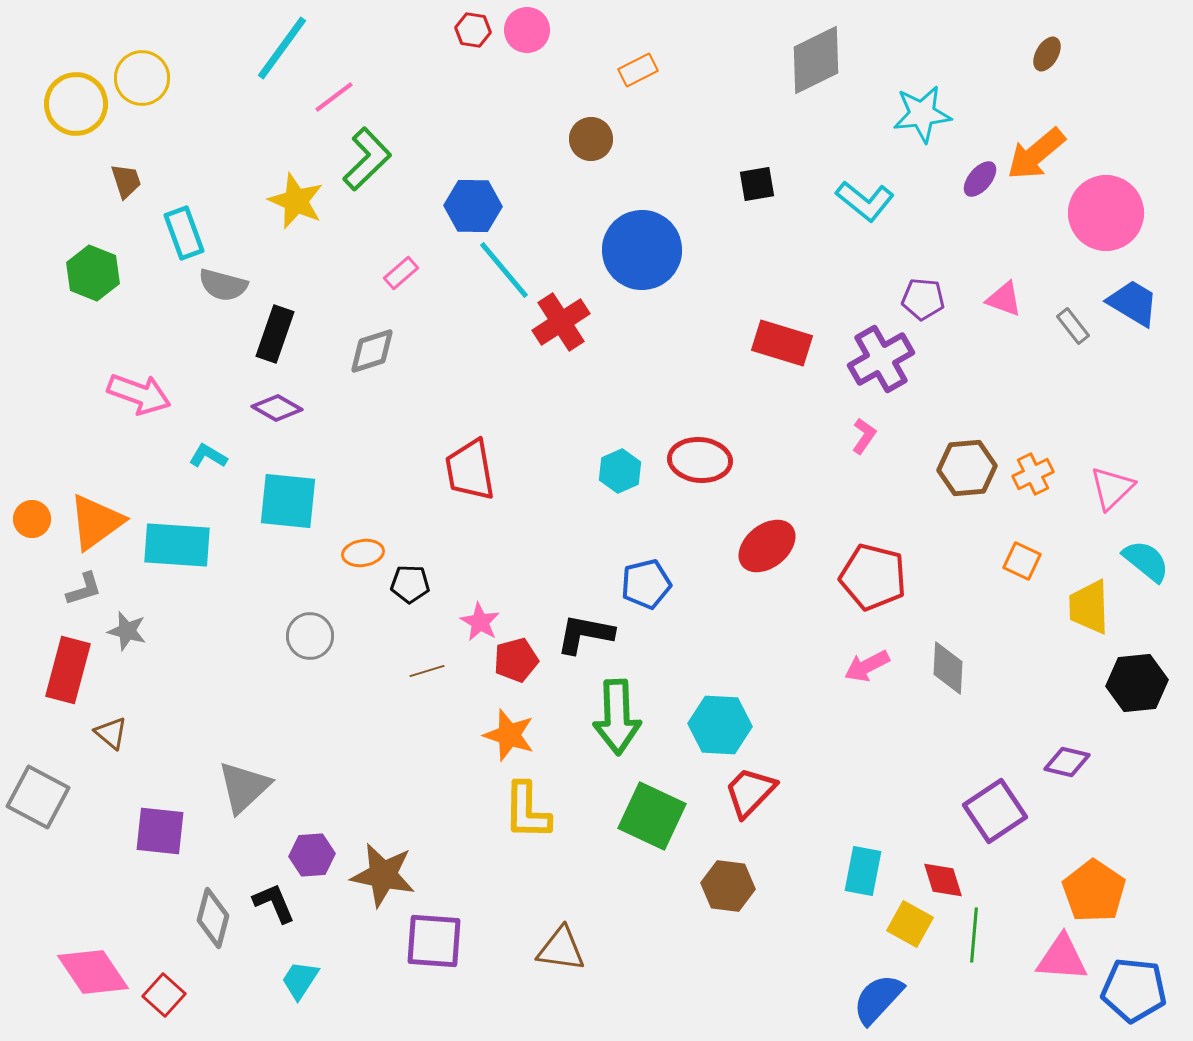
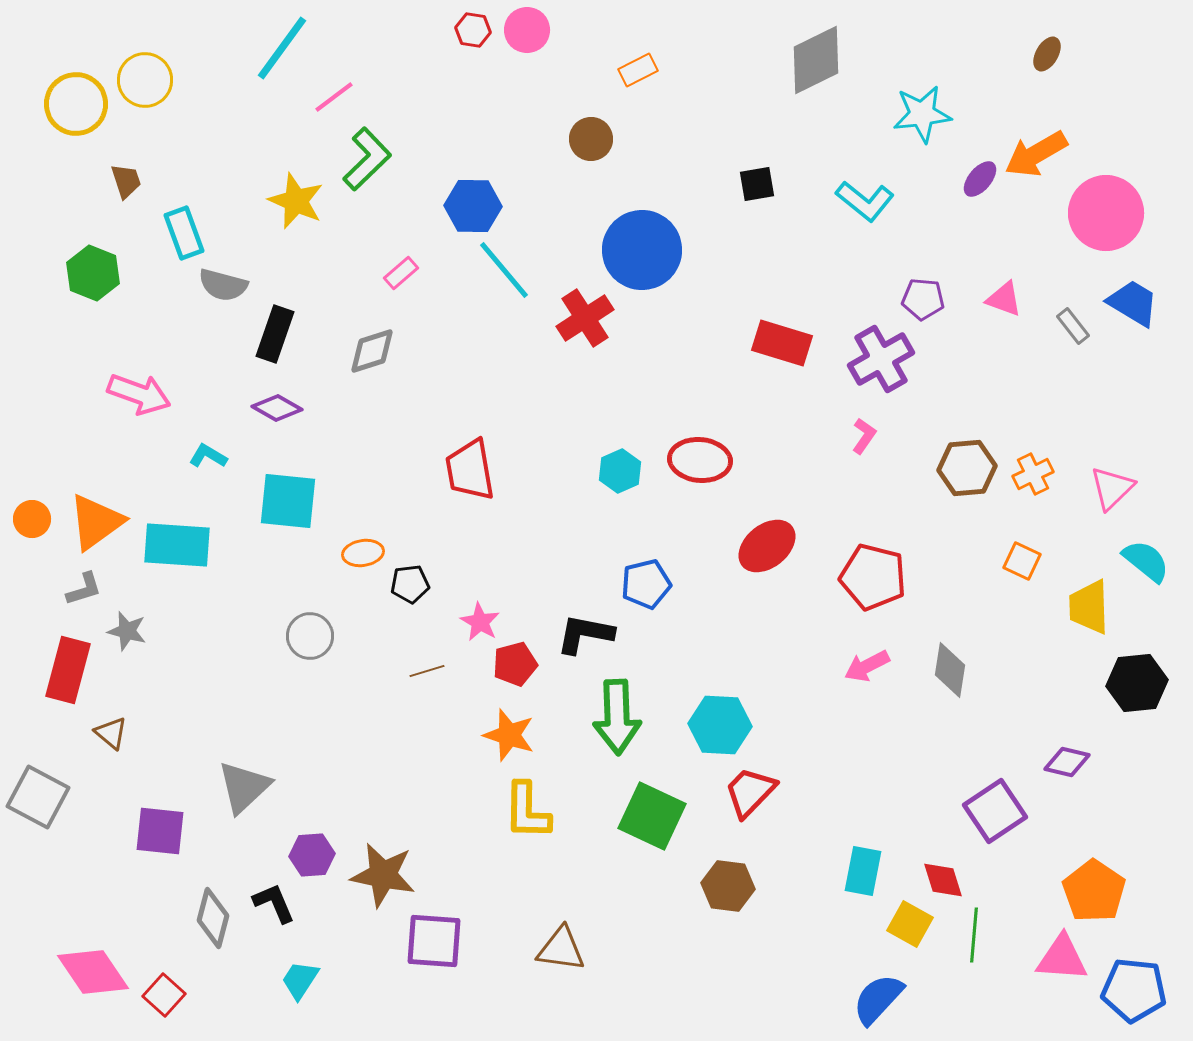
yellow circle at (142, 78): moved 3 px right, 2 px down
orange arrow at (1036, 154): rotated 10 degrees clockwise
red cross at (561, 322): moved 24 px right, 4 px up
black pentagon at (410, 584): rotated 9 degrees counterclockwise
red pentagon at (516, 660): moved 1 px left, 4 px down
gray diamond at (948, 668): moved 2 px right, 2 px down; rotated 6 degrees clockwise
